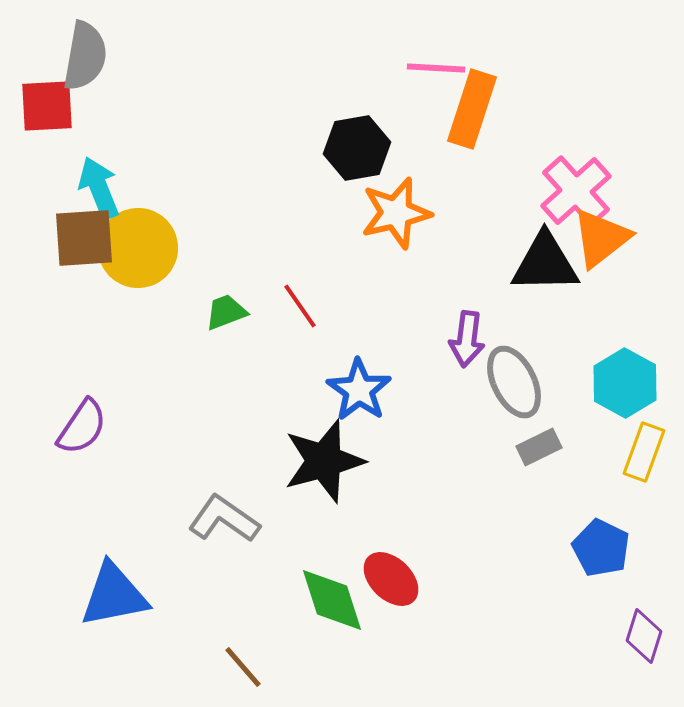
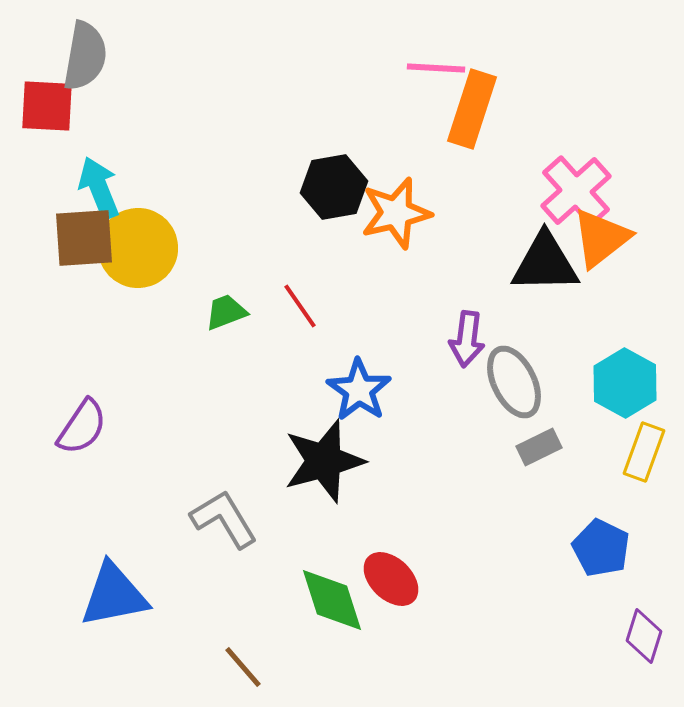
red square: rotated 6 degrees clockwise
black hexagon: moved 23 px left, 39 px down
gray L-shape: rotated 24 degrees clockwise
